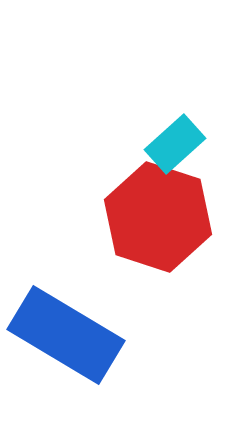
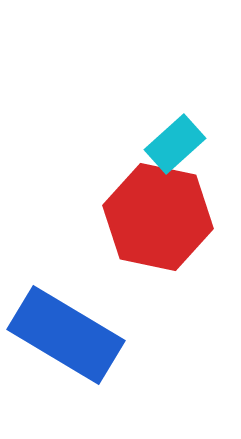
red hexagon: rotated 6 degrees counterclockwise
